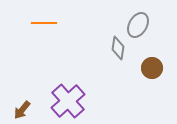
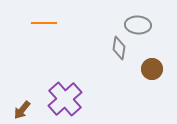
gray ellipse: rotated 65 degrees clockwise
gray diamond: moved 1 px right
brown circle: moved 1 px down
purple cross: moved 3 px left, 2 px up
